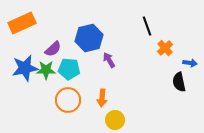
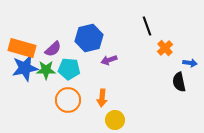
orange rectangle: moved 25 px down; rotated 40 degrees clockwise
purple arrow: rotated 77 degrees counterclockwise
